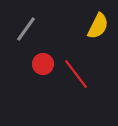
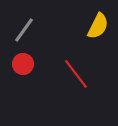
gray line: moved 2 px left, 1 px down
red circle: moved 20 px left
